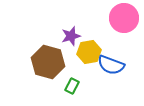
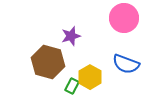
yellow hexagon: moved 1 px right, 25 px down; rotated 20 degrees counterclockwise
blue semicircle: moved 15 px right, 1 px up
